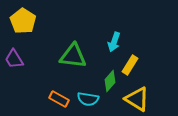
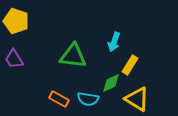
yellow pentagon: moved 7 px left; rotated 15 degrees counterclockwise
green diamond: moved 1 px right, 2 px down; rotated 25 degrees clockwise
